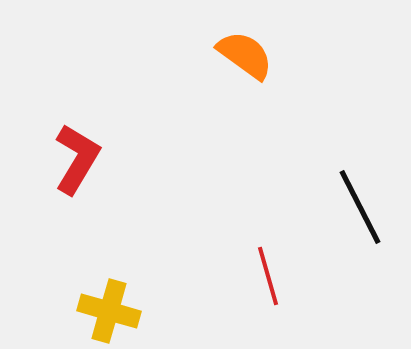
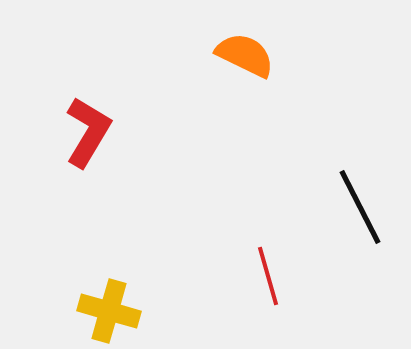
orange semicircle: rotated 10 degrees counterclockwise
red L-shape: moved 11 px right, 27 px up
